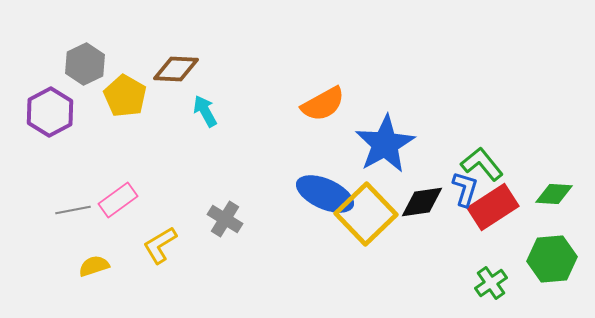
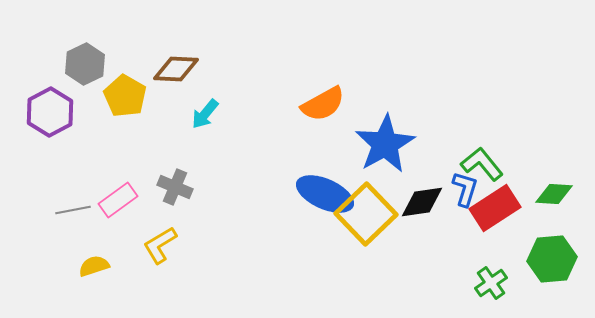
cyan arrow: moved 3 px down; rotated 112 degrees counterclockwise
red rectangle: moved 2 px right, 1 px down
gray cross: moved 50 px left, 32 px up; rotated 8 degrees counterclockwise
